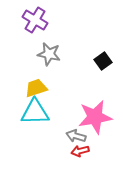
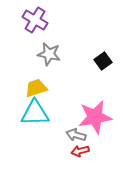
cyan triangle: moved 1 px down
gray arrow: moved 1 px up
